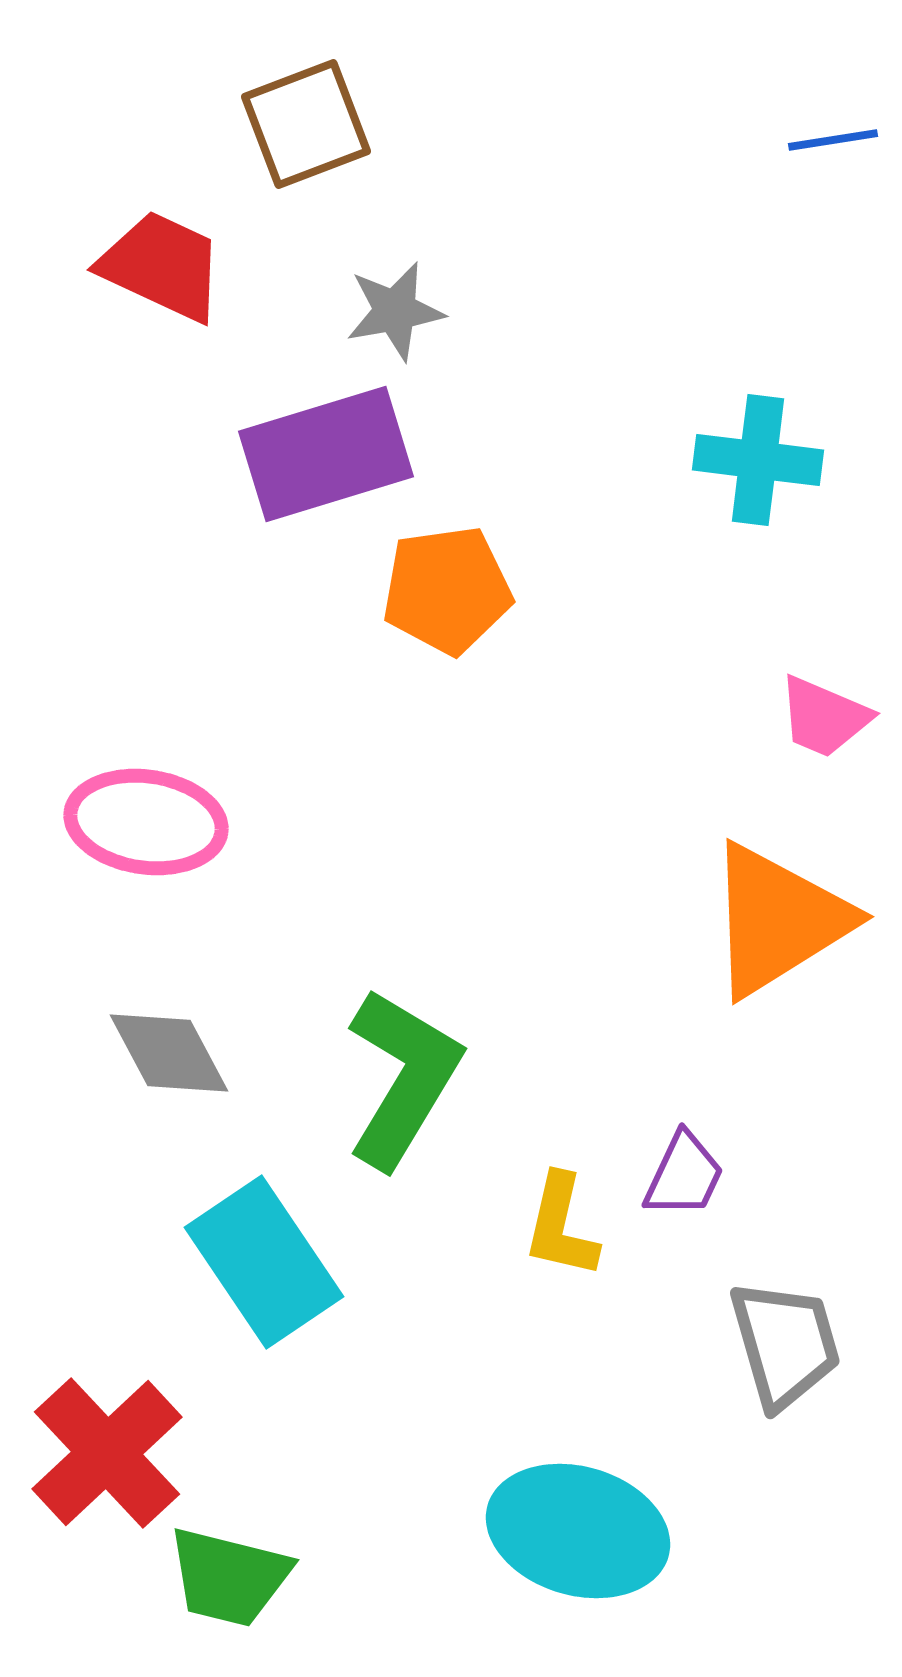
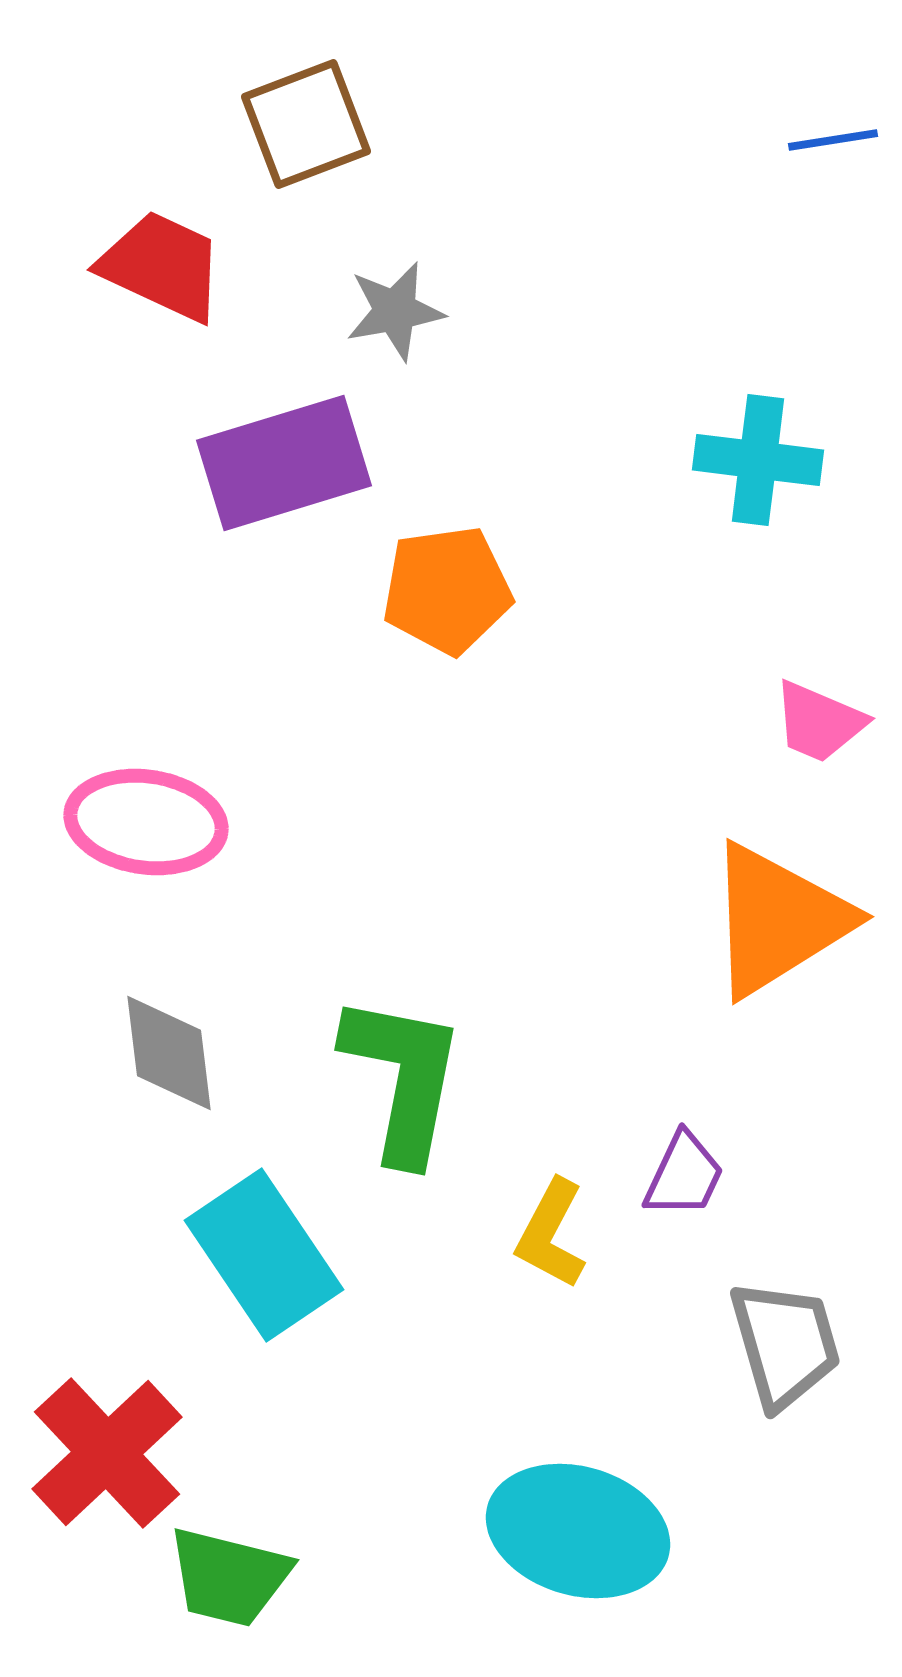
purple rectangle: moved 42 px left, 9 px down
pink trapezoid: moved 5 px left, 5 px down
gray diamond: rotated 21 degrees clockwise
green L-shape: rotated 20 degrees counterclockwise
yellow L-shape: moved 10 px left, 8 px down; rotated 15 degrees clockwise
cyan rectangle: moved 7 px up
